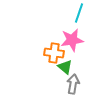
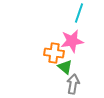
pink star: moved 1 px down
